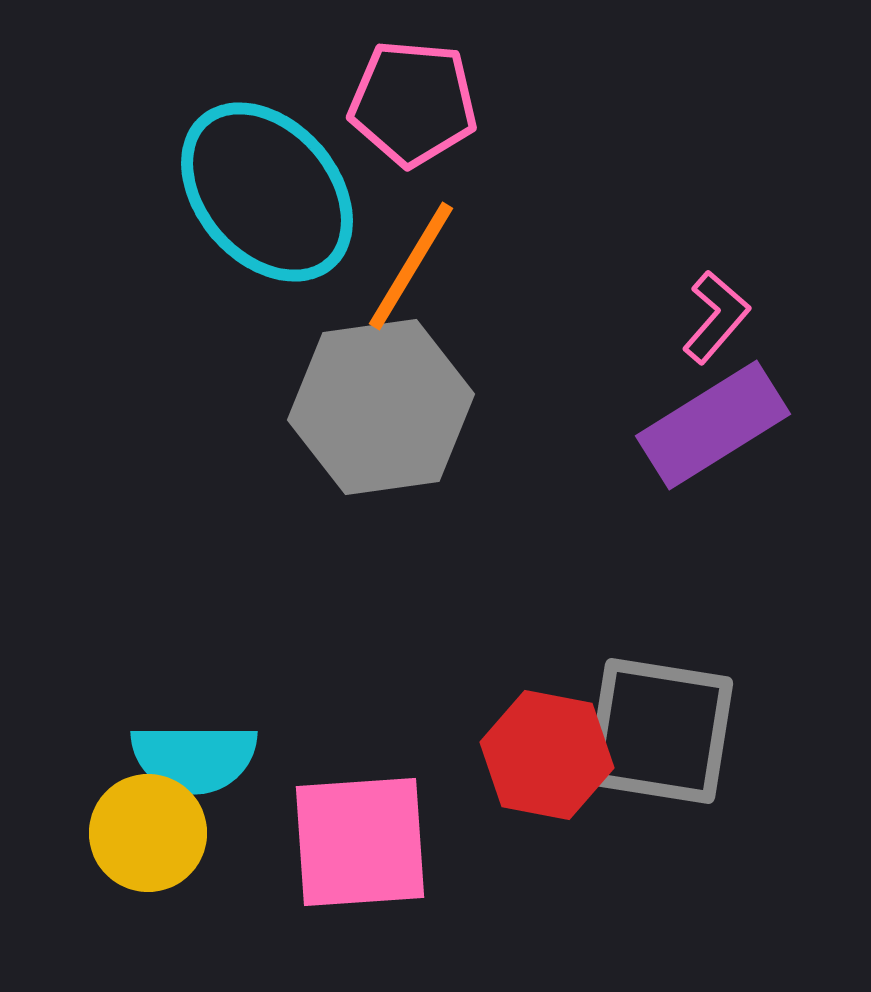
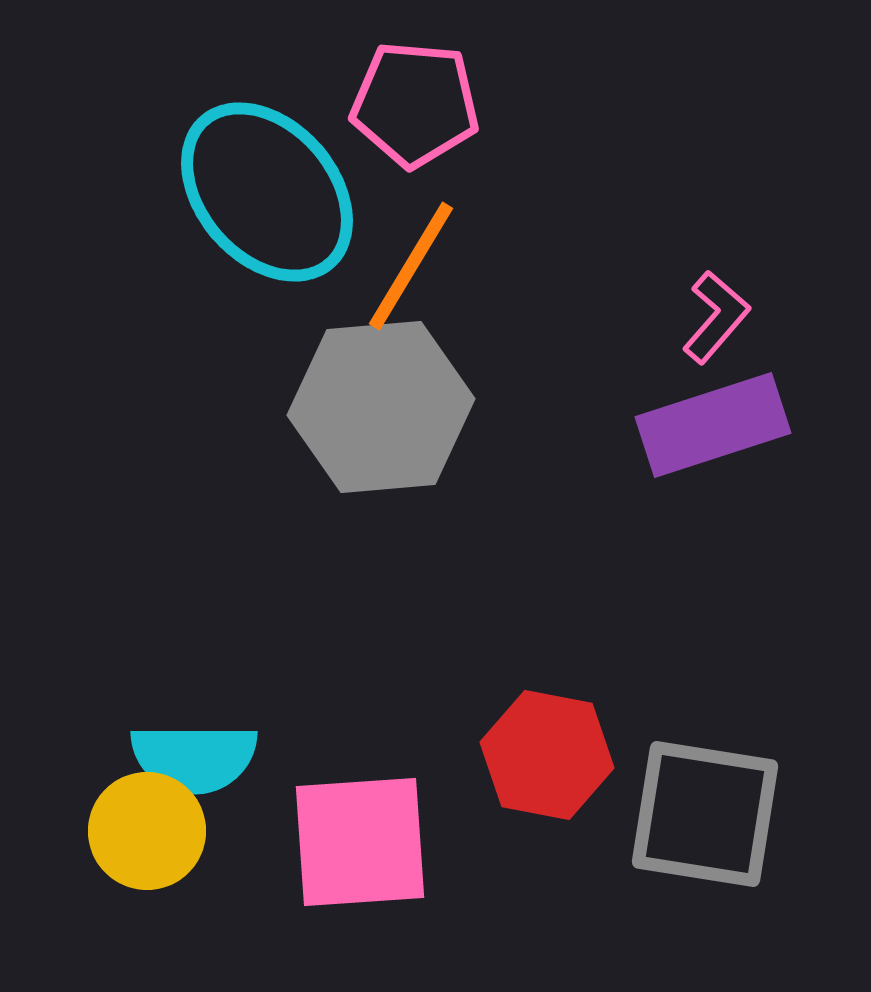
pink pentagon: moved 2 px right, 1 px down
gray hexagon: rotated 3 degrees clockwise
purple rectangle: rotated 14 degrees clockwise
gray square: moved 45 px right, 83 px down
yellow circle: moved 1 px left, 2 px up
